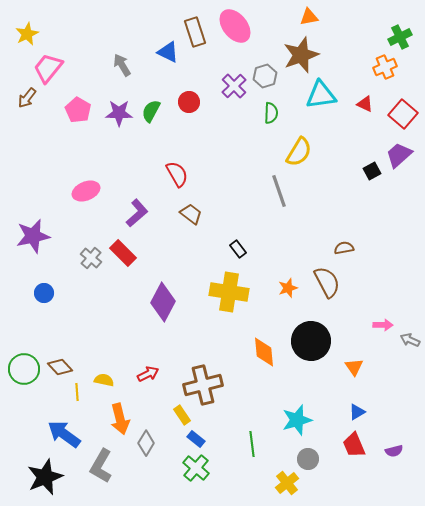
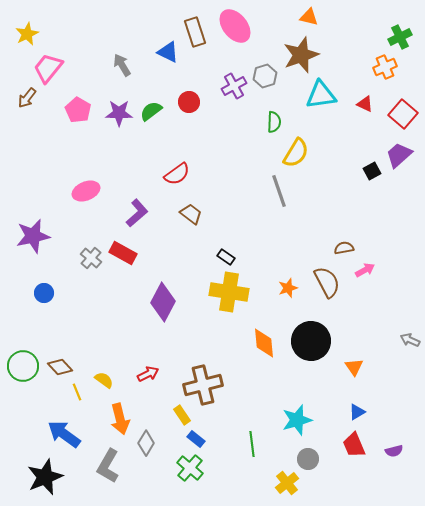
orange triangle at (309, 17): rotated 24 degrees clockwise
purple cross at (234, 86): rotated 15 degrees clockwise
green semicircle at (151, 111): rotated 25 degrees clockwise
green semicircle at (271, 113): moved 3 px right, 9 px down
yellow semicircle at (299, 152): moved 3 px left, 1 px down
red semicircle at (177, 174): rotated 84 degrees clockwise
black rectangle at (238, 249): moved 12 px left, 8 px down; rotated 18 degrees counterclockwise
red rectangle at (123, 253): rotated 16 degrees counterclockwise
pink arrow at (383, 325): moved 18 px left, 55 px up; rotated 30 degrees counterclockwise
orange diamond at (264, 352): moved 9 px up
green circle at (24, 369): moved 1 px left, 3 px up
yellow semicircle at (104, 380): rotated 24 degrees clockwise
yellow line at (77, 392): rotated 18 degrees counterclockwise
gray L-shape at (101, 466): moved 7 px right
green cross at (196, 468): moved 6 px left
